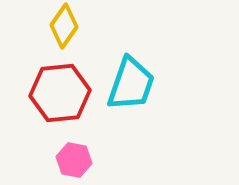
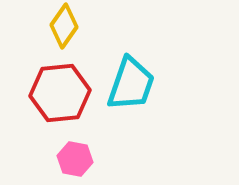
pink hexagon: moved 1 px right, 1 px up
